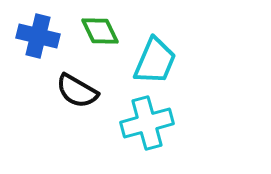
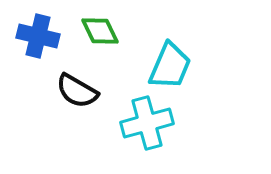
cyan trapezoid: moved 15 px right, 5 px down
